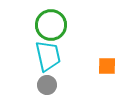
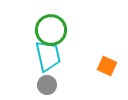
green circle: moved 5 px down
orange square: rotated 24 degrees clockwise
